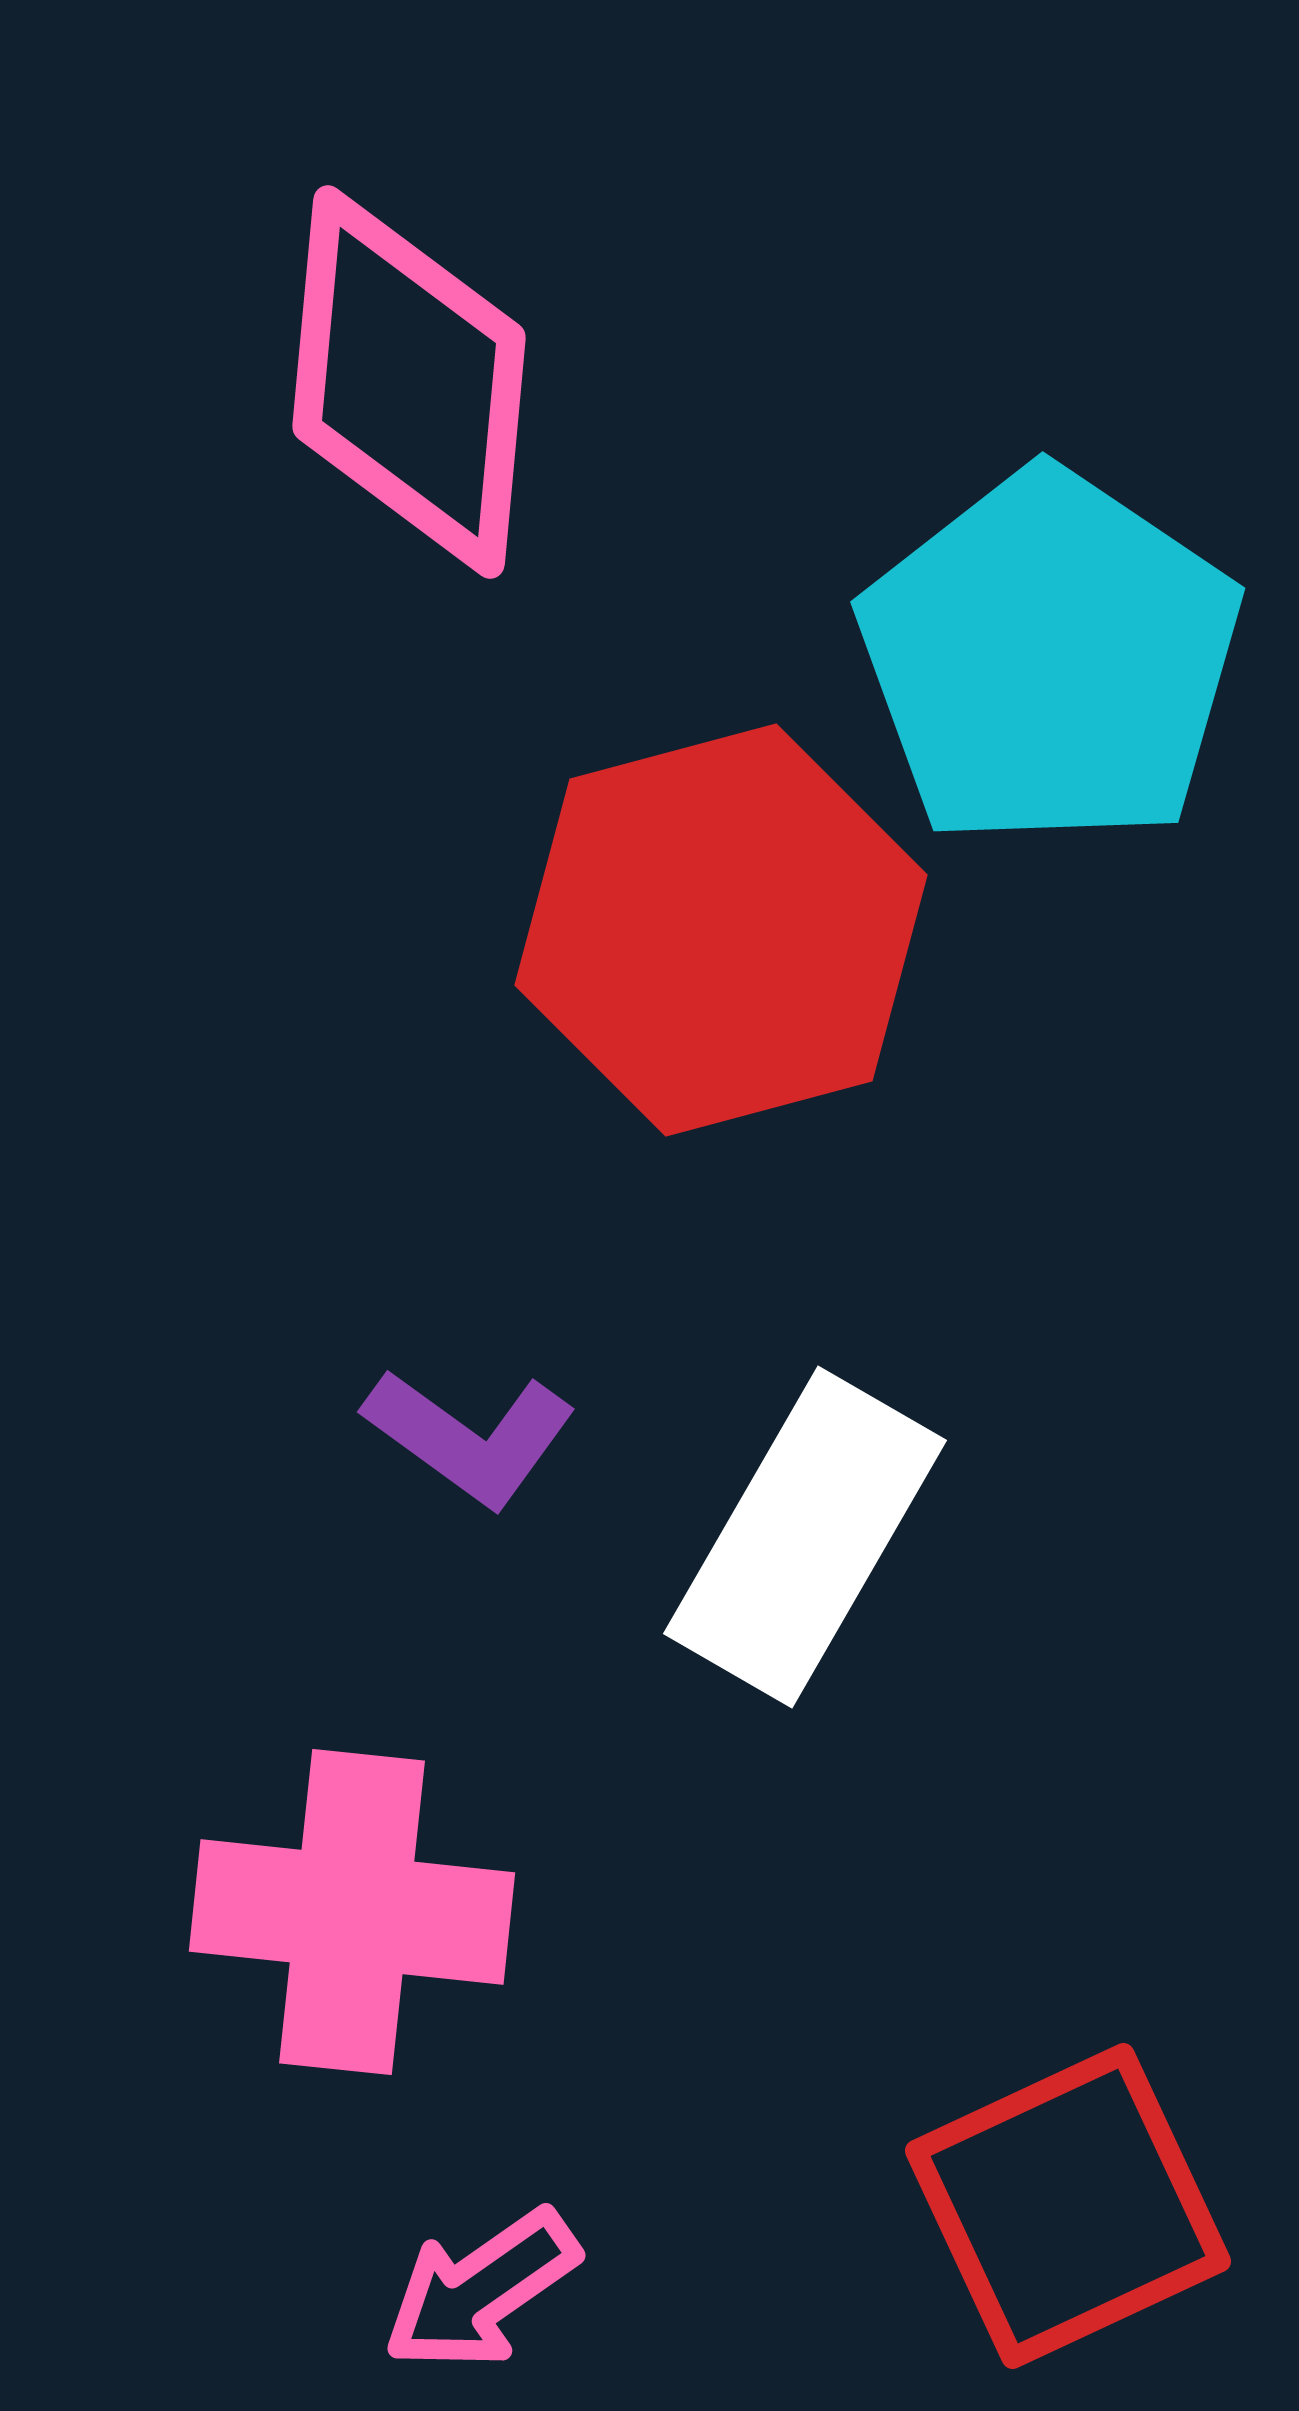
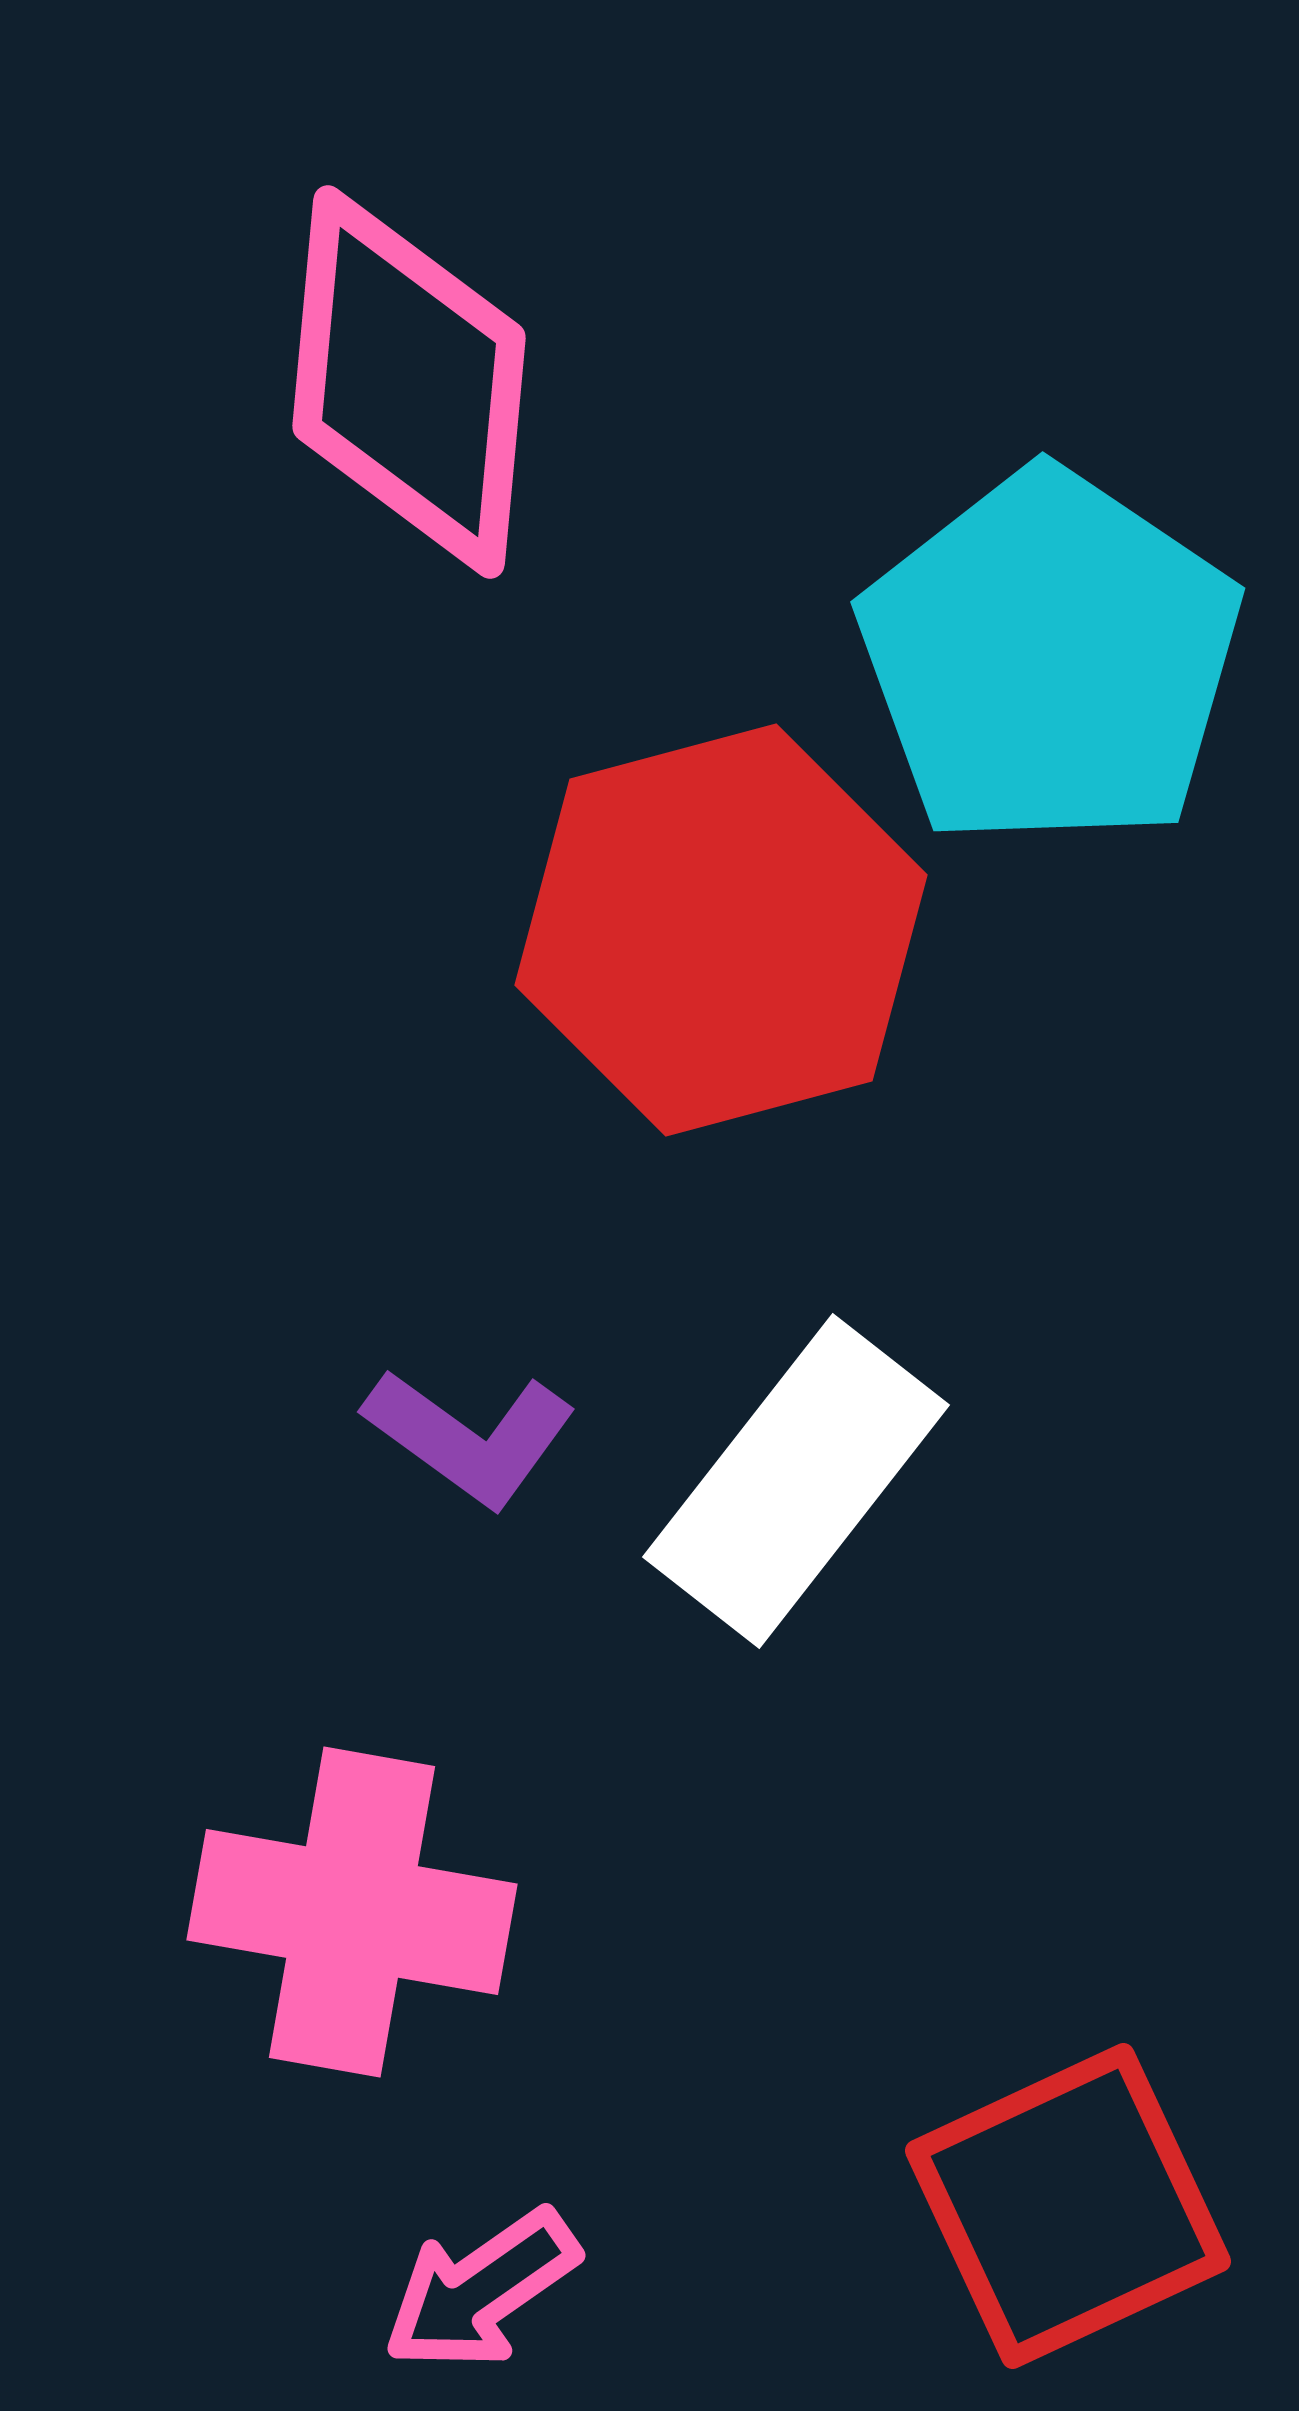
white rectangle: moved 9 px left, 56 px up; rotated 8 degrees clockwise
pink cross: rotated 4 degrees clockwise
